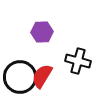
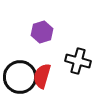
purple hexagon: rotated 15 degrees counterclockwise
red semicircle: rotated 15 degrees counterclockwise
